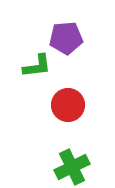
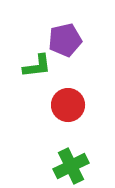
purple pentagon: moved 1 px left, 2 px down; rotated 8 degrees counterclockwise
green cross: moved 1 px left, 1 px up
